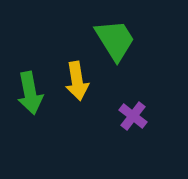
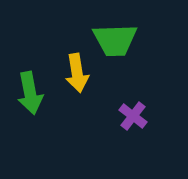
green trapezoid: rotated 120 degrees clockwise
yellow arrow: moved 8 px up
